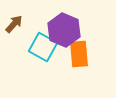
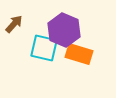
cyan square: moved 1 px right, 1 px down; rotated 16 degrees counterclockwise
orange rectangle: rotated 68 degrees counterclockwise
